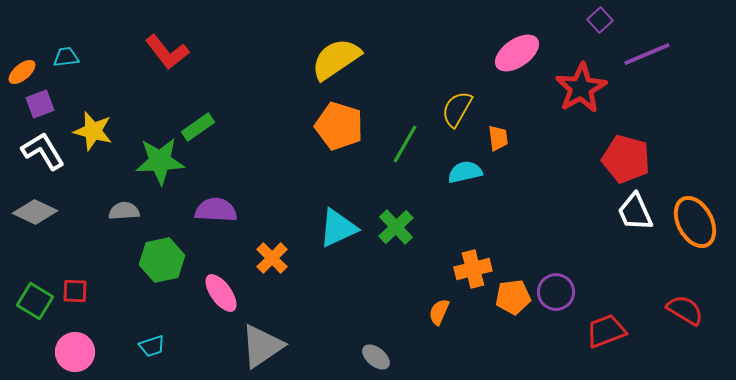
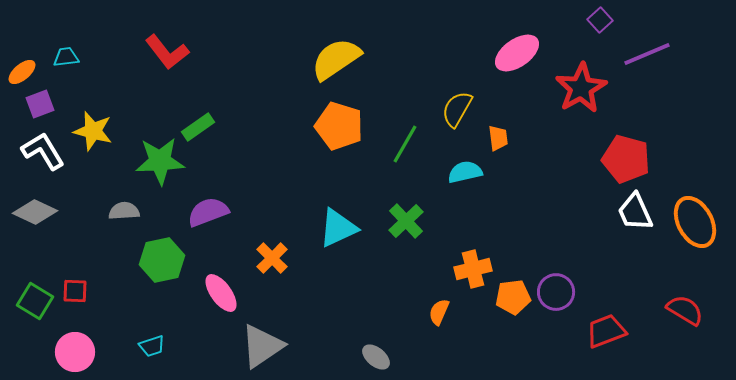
purple semicircle at (216, 210): moved 8 px left, 2 px down; rotated 24 degrees counterclockwise
green cross at (396, 227): moved 10 px right, 6 px up
